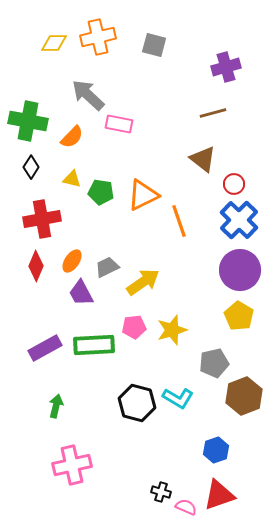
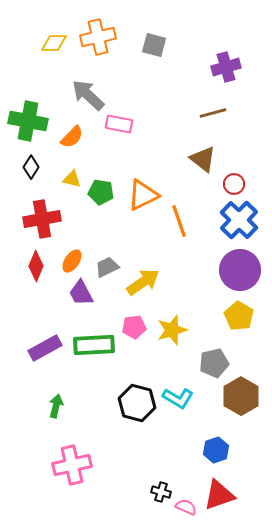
brown hexagon: moved 3 px left; rotated 9 degrees counterclockwise
